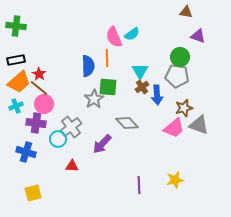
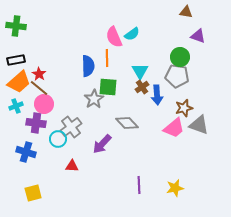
yellow star: moved 8 px down
